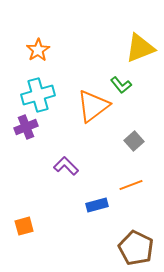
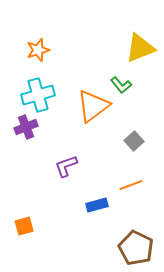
orange star: rotated 15 degrees clockwise
purple L-shape: rotated 65 degrees counterclockwise
